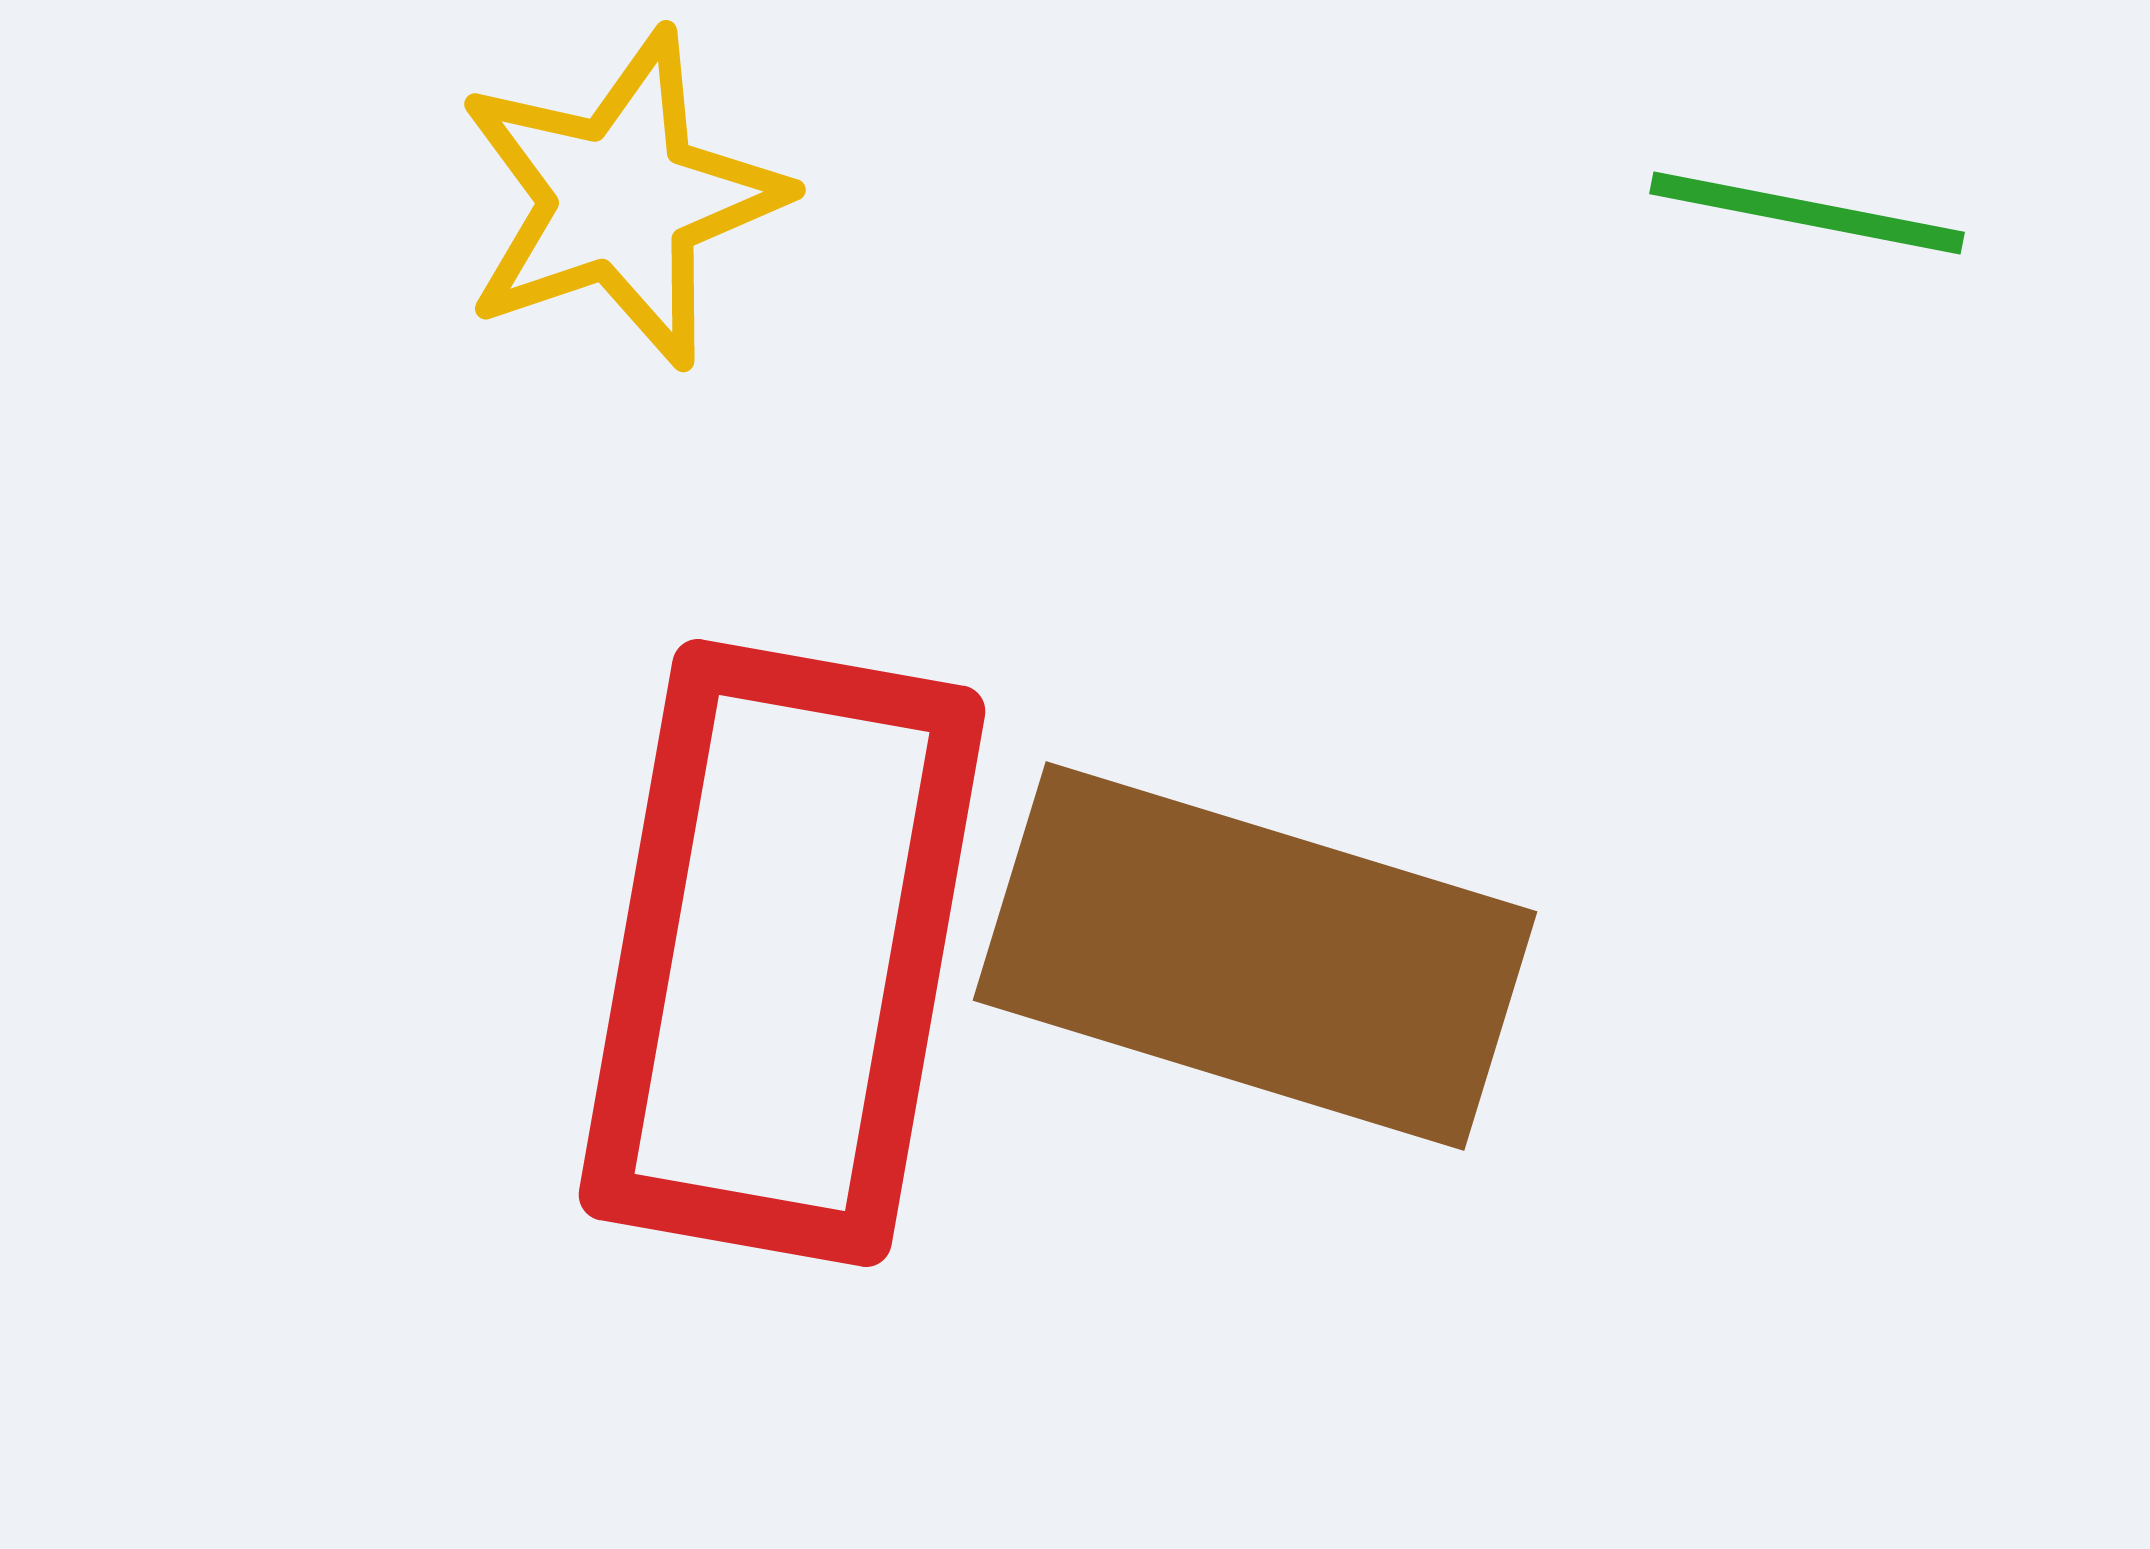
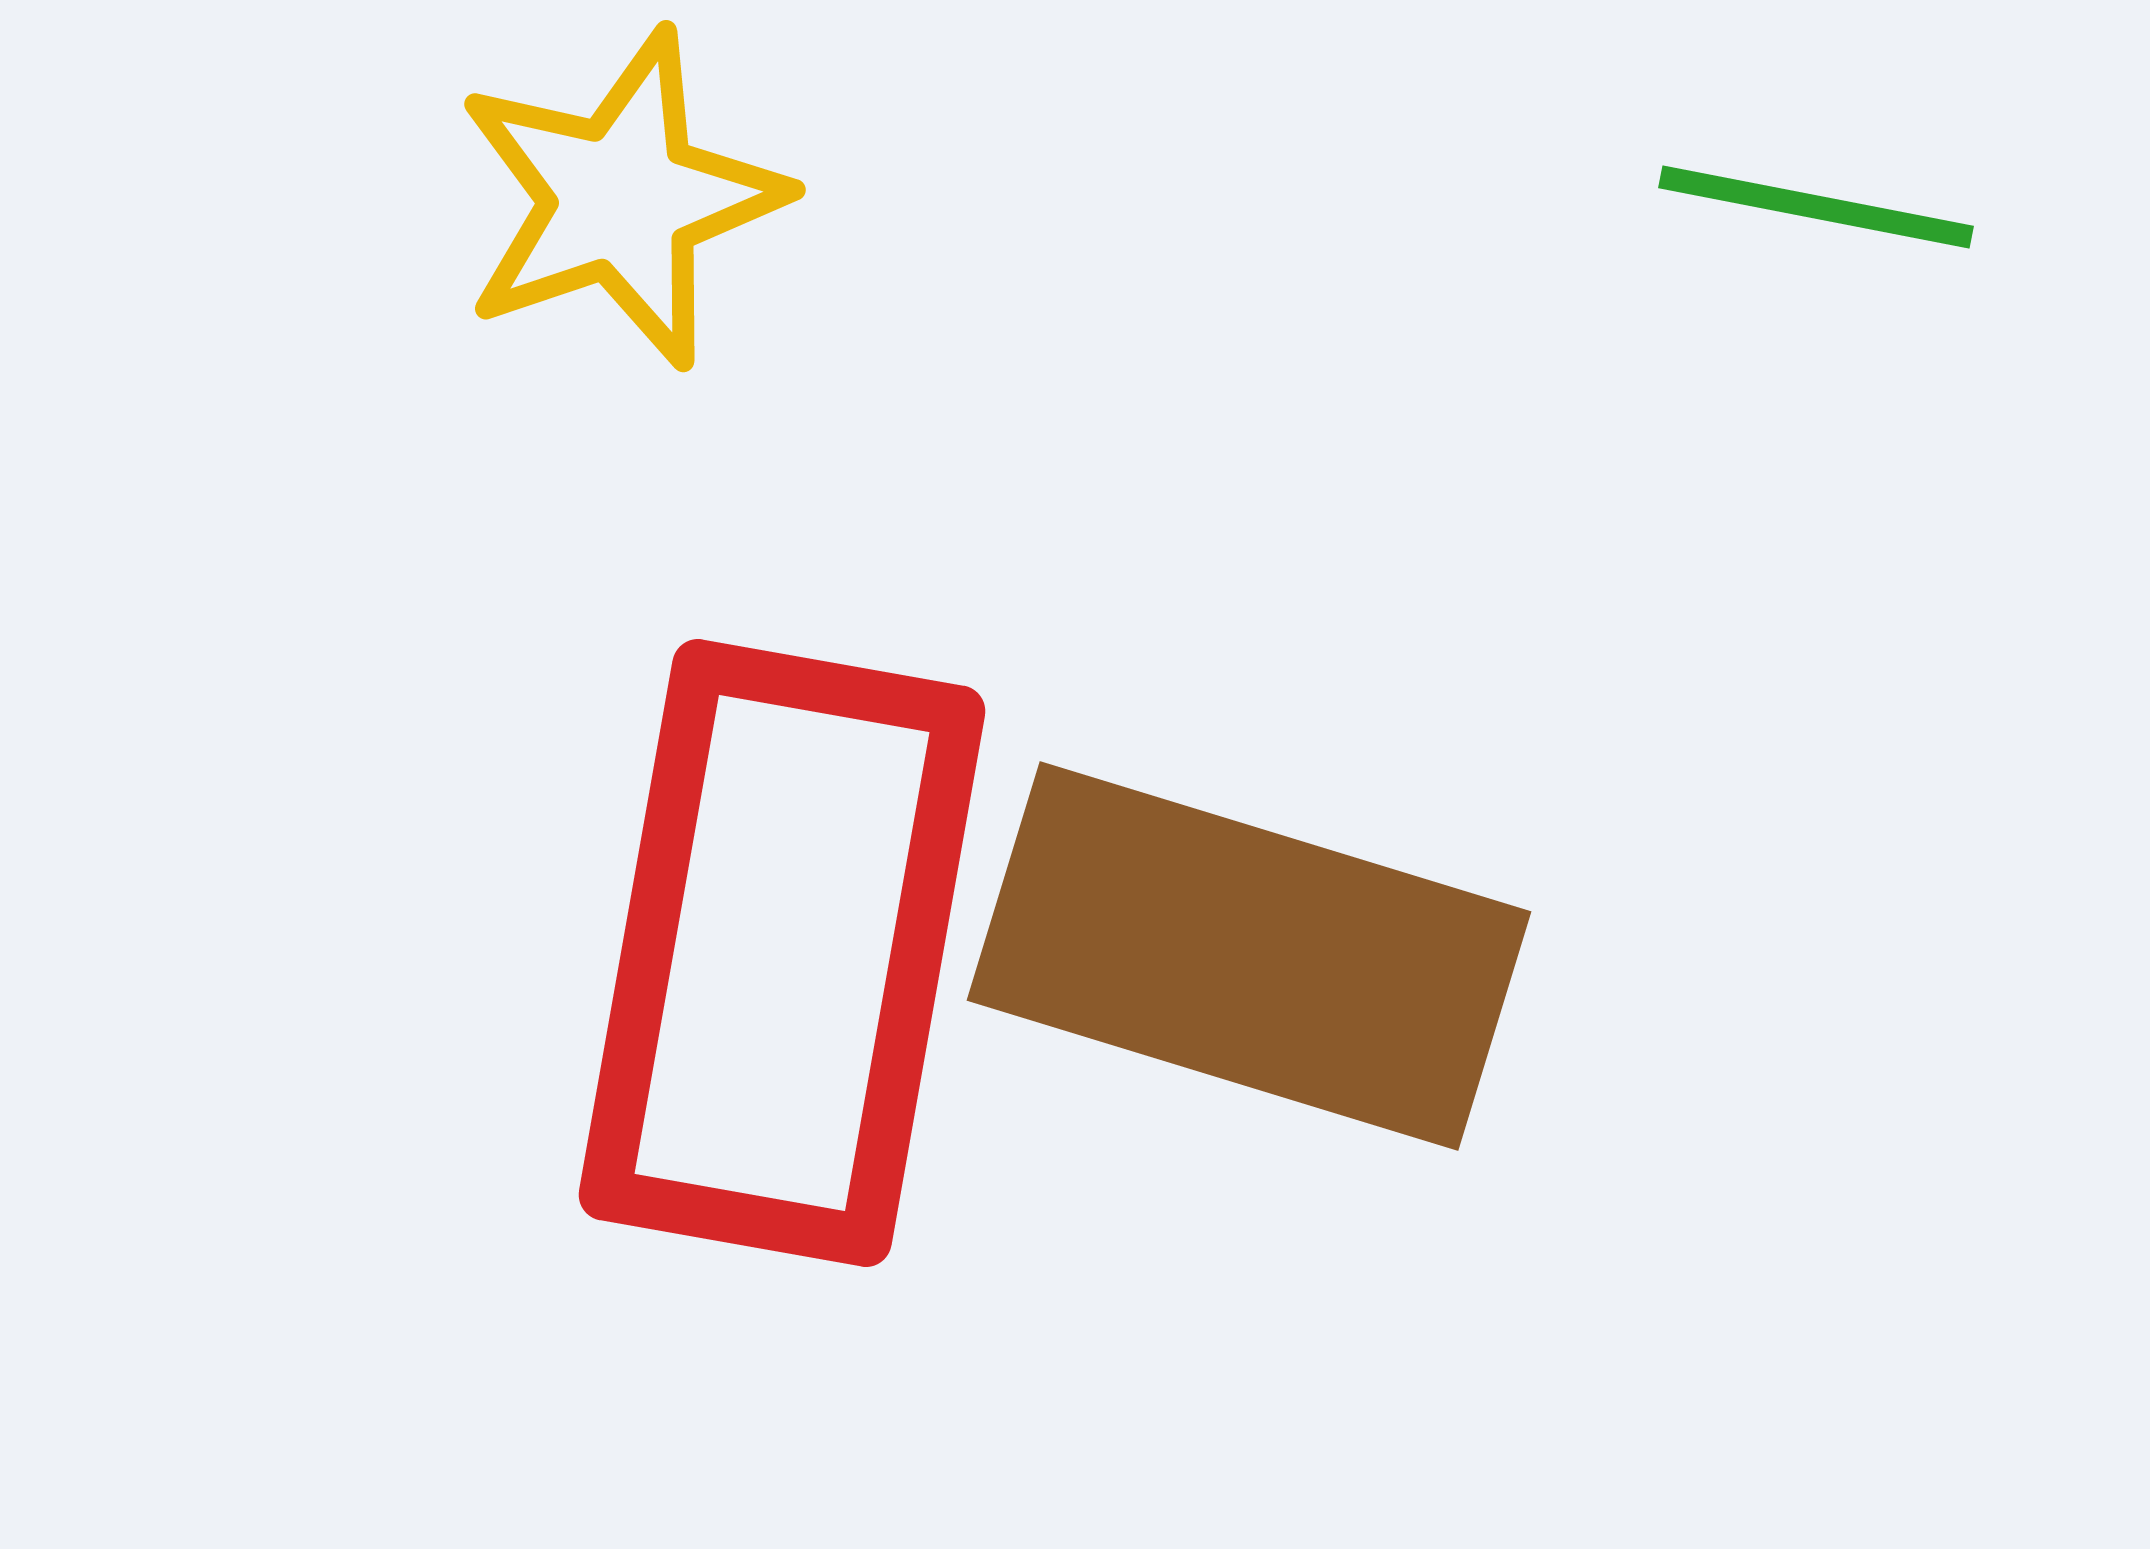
green line: moved 9 px right, 6 px up
brown rectangle: moved 6 px left
